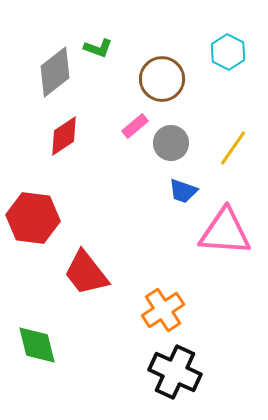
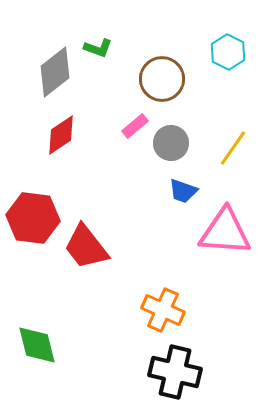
red diamond: moved 3 px left, 1 px up
red trapezoid: moved 26 px up
orange cross: rotated 33 degrees counterclockwise
black cross: rotated 12 degrees counterclockwise
